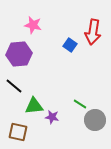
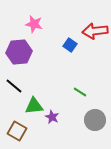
pink star: moved 1 px right, 1 px up
red arrow: moved 2 px right, 1 px up; rotated 75 degrees clockwise
purple hexagon: moved 2 px up
green line: moved 12 px up
purple star: rotated 16 degrees clockwise
brown square: moved 1 px left, 1 px up; rotated 18 degrees clockwise
